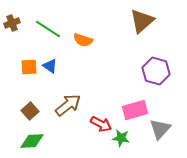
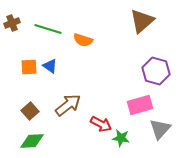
green line: rotated 16 degrees counterclockwise
pink rectangle: moved 5 px right, 5 px up
